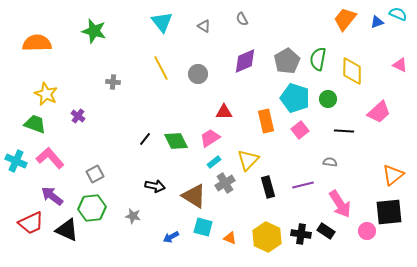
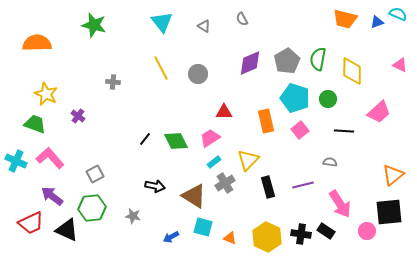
orange trapezoid at (345, 19): rotated 115 degrees counterclockwise
green star at (94, 31): moved 6 px up
purple diamond at (245, 61): moved 5 px right, 2 px down
